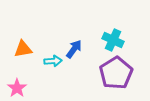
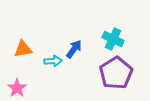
cyan cross: moved 1 px up
